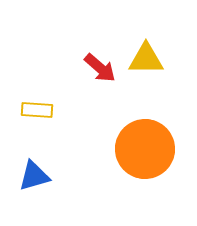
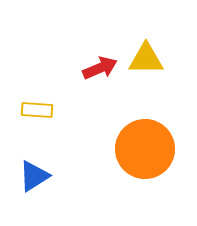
red arrow: rotated 64 degrees counterclockwise
blue triangle: rotated 16 degrees counterclockwise
